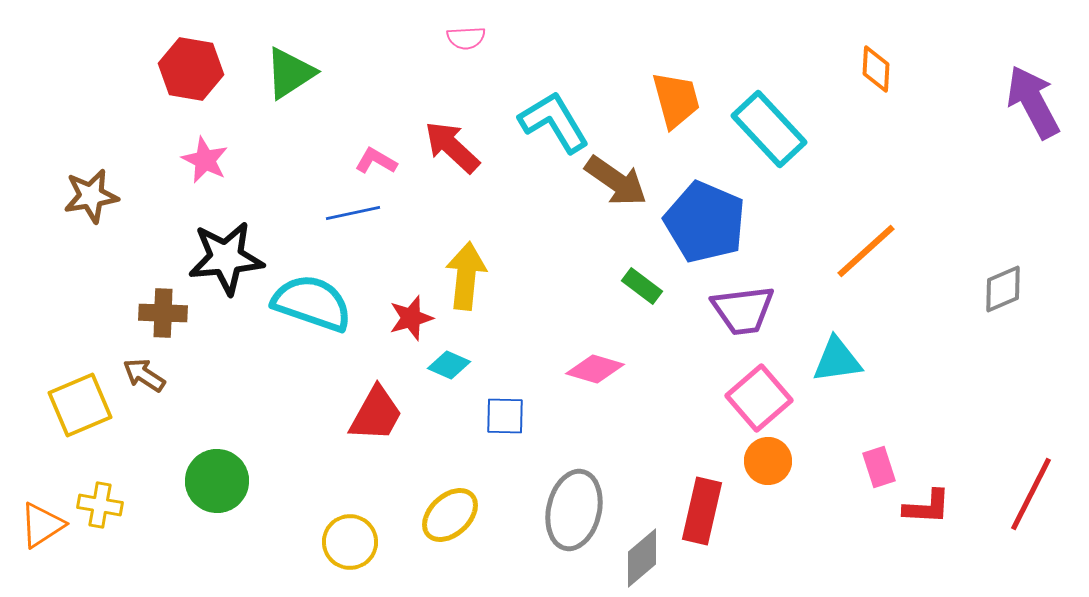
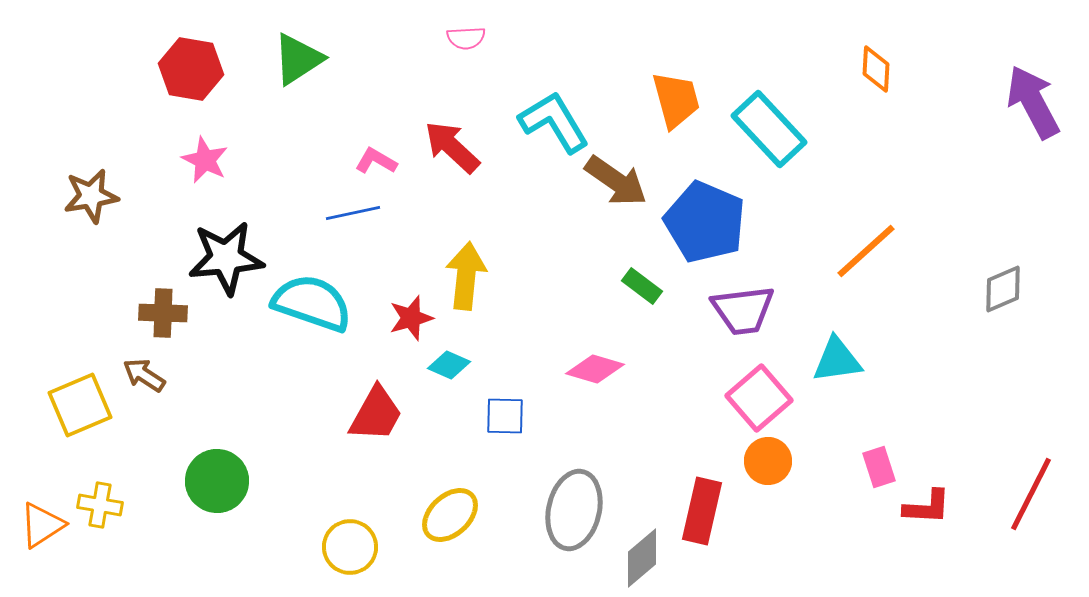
green triangle at (290, 73): moved 8 px right, 14 px up
yellow circle at (350, 542): moved 5 px down
